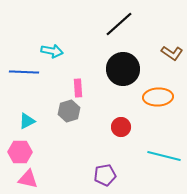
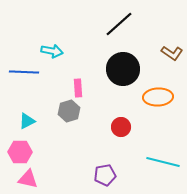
cyan line: moved 1 px left, 6 px down
